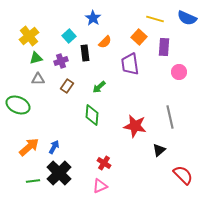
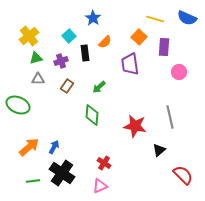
black cross: moved 3 px right; rotated 10 degrees counterclockwise
